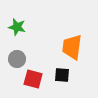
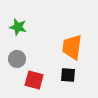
green star: moved 1 px right
black square: moved 6 px right
red square: moved 1 px right, 1 px down
